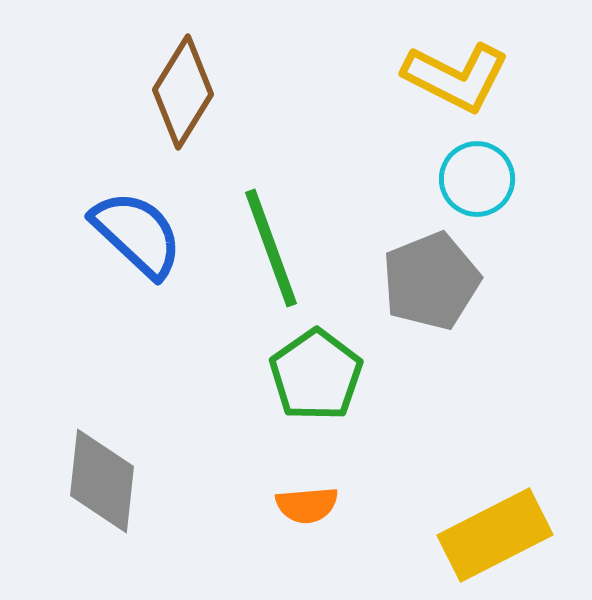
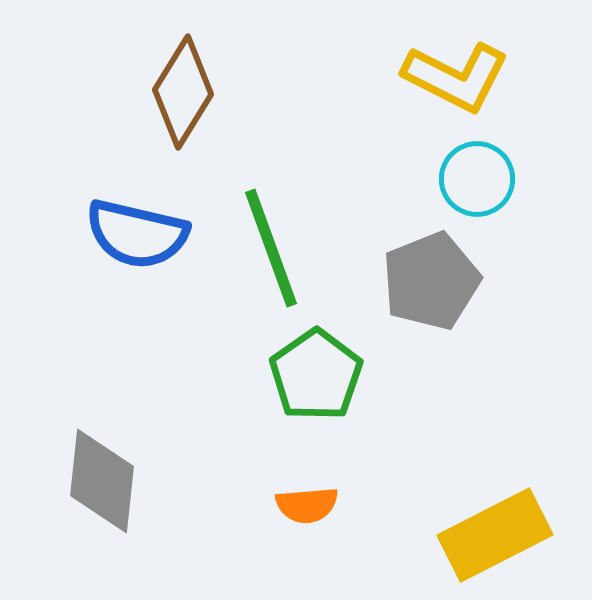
blue semicircle: rotated 150 degrees clockwise
